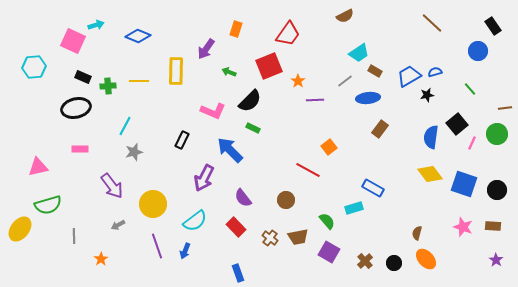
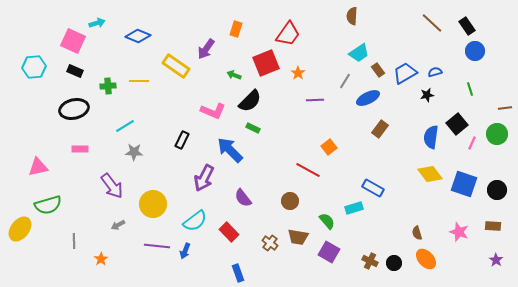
brown semicircle at (345, 16): moved 7 px right; rotated 120 degrees clockwise
cyan arrow at (96, 25): moved 1 px right, 2 px up
black rectangle at (493, 26): moved 26 px left
blue circle at (478, 51): moved 3 px left
red square at (269, 66): moved 3 px left, 3 px up
yellow rectangle at (176, 71): moved 5 px up; rotated 56 degrees counterclockwise
brown rectangle at (375, 71): moved 3 px right, 1 px up; rotated 24 degrees clockwise
green arrow at (229, 72): moved 5 px right, 3 px down
blue trapezoid at (409, 76): moved 4 px left, 3 px up
black rectangle at (83, 77): moved 8 px left, 6 px up
orange star at (298, 81): moved 8 px up
gray line at (345, 81): rotated 21 degrees counterclockwise
green line at (470, 89): rotated 24 degrees clockwise
blue ellipse at (368, 98): rotated 20 degrees counterclockwise
black ellipse at (76, 108): moved 2 px left, 1 px down
cyan line at (125, 126): rotated 30 degrees clockwise
gray star at (134, 152): rotated 18 degrees clockwise
brown circle at (286, 200): moved 4 px right, 1 px down
red rectangle at (236, 227): moved 7 px left, 5 px down
pink star at (463, 227): moved 4 px left, 5 px down
brown semicircle at (417, 233): rotated 32 degrees counterclockwise
gray line at (74, 236): moved 5 px down
brown trapezoid at (298, 237): rotated 20 degrees clockwise
brown cross at (270, 238): moved 5 px down
purple line at (157, 246): rotated 65 degrees counterclockwise
brown cross at (365, 261): moved 5 px right; rotated 21 degrees counterclockwise
